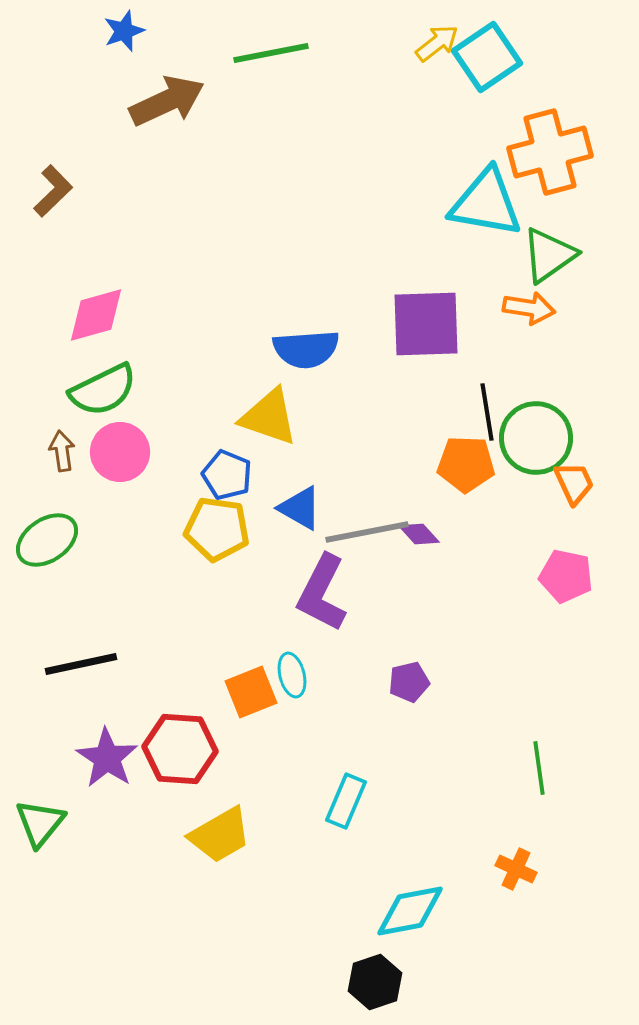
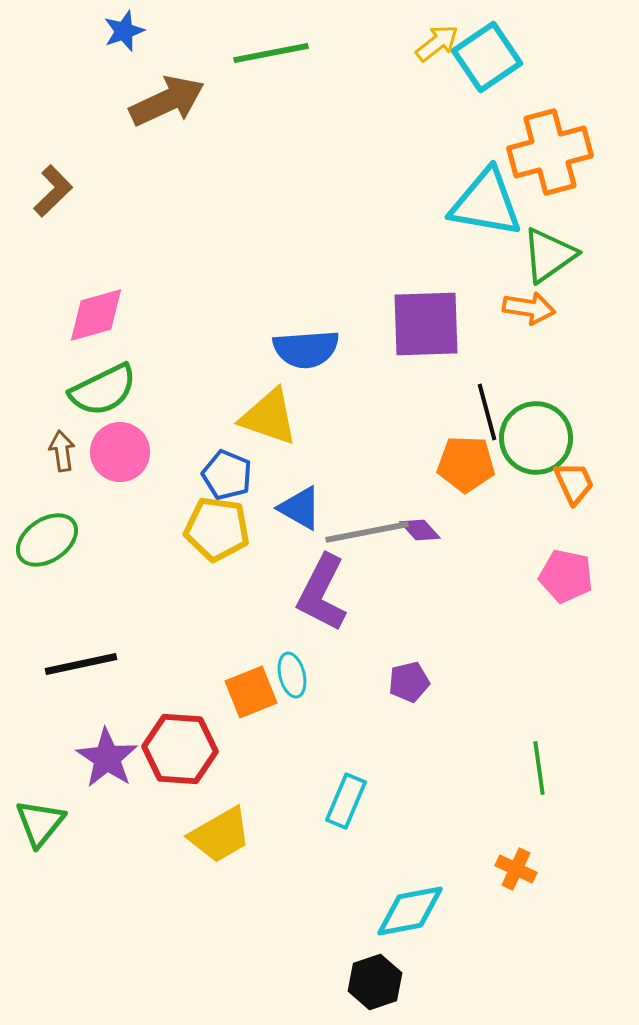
black line at (487, 412): rotated 6 degrees counterclockwise
purple diamond at (419, 534): moved 1 px right, 4 px up
